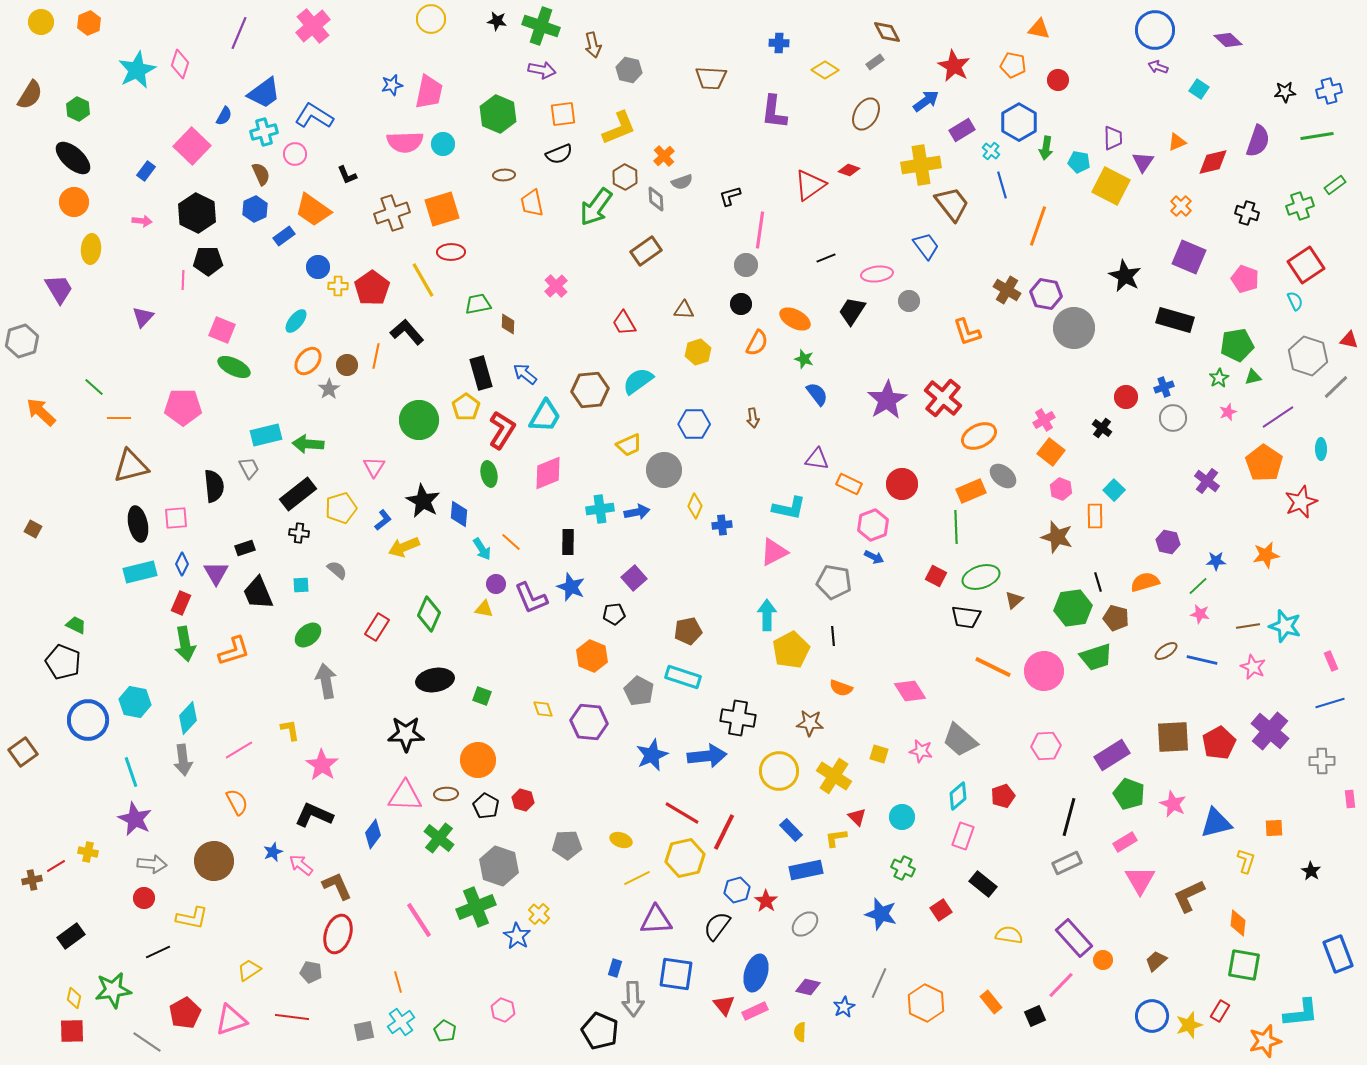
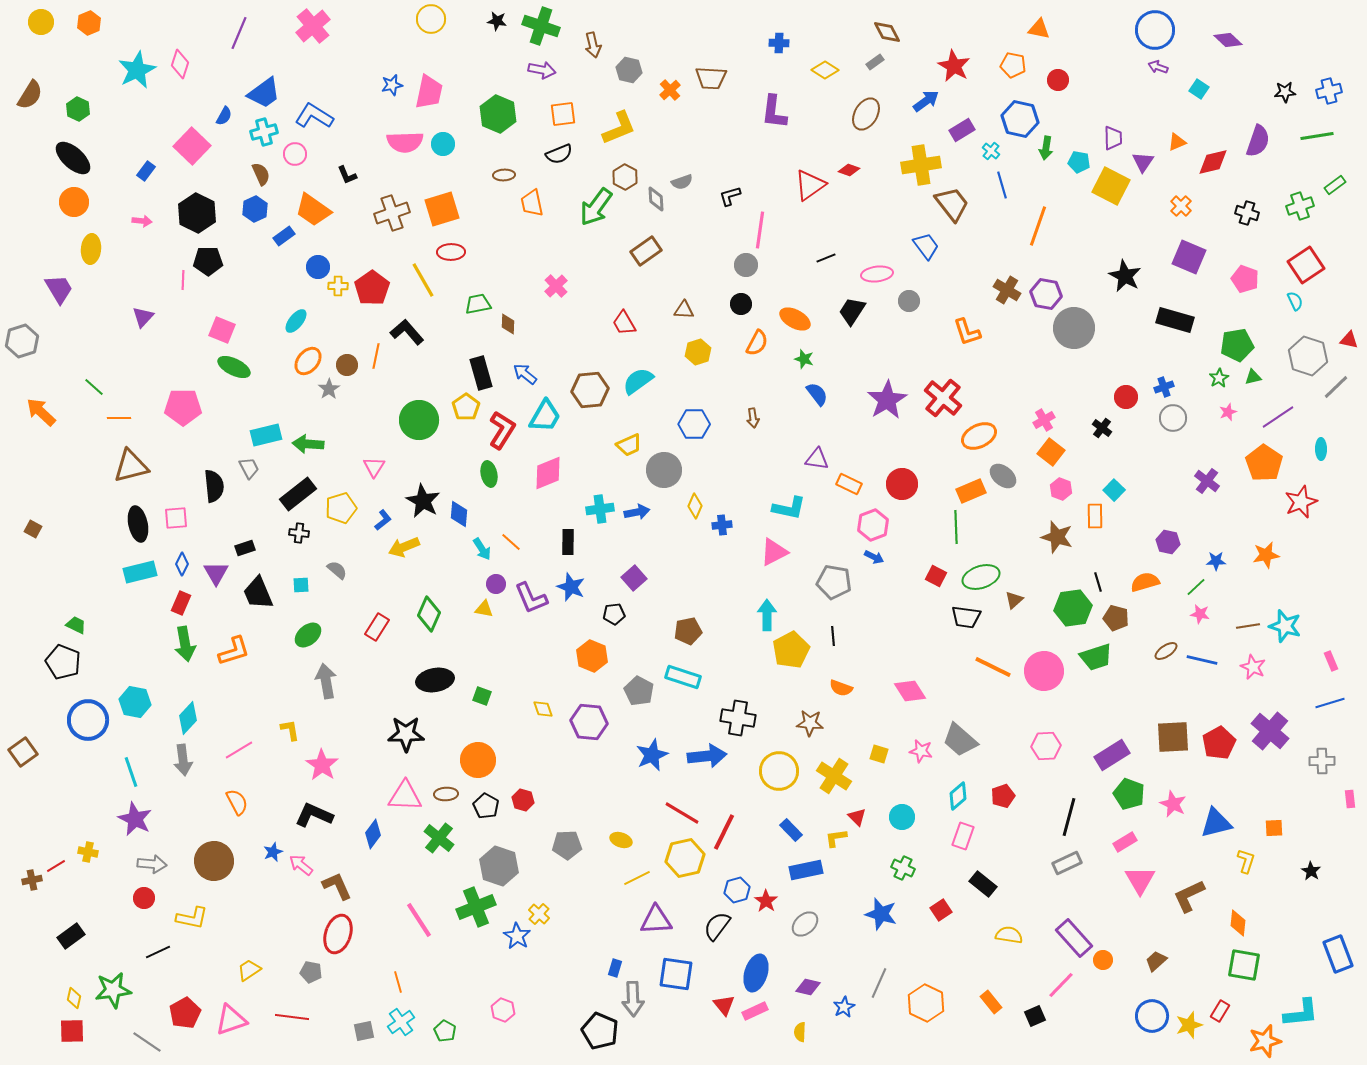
blue hexagon at (1019, 122): moved 1 px right, 3 px up; rotated 18 degrees counterclockwise
orange cross at (664, 156): moved 6 px right, 66 px up
green line at (1198, 586): moved 2 px left, 1 px down
